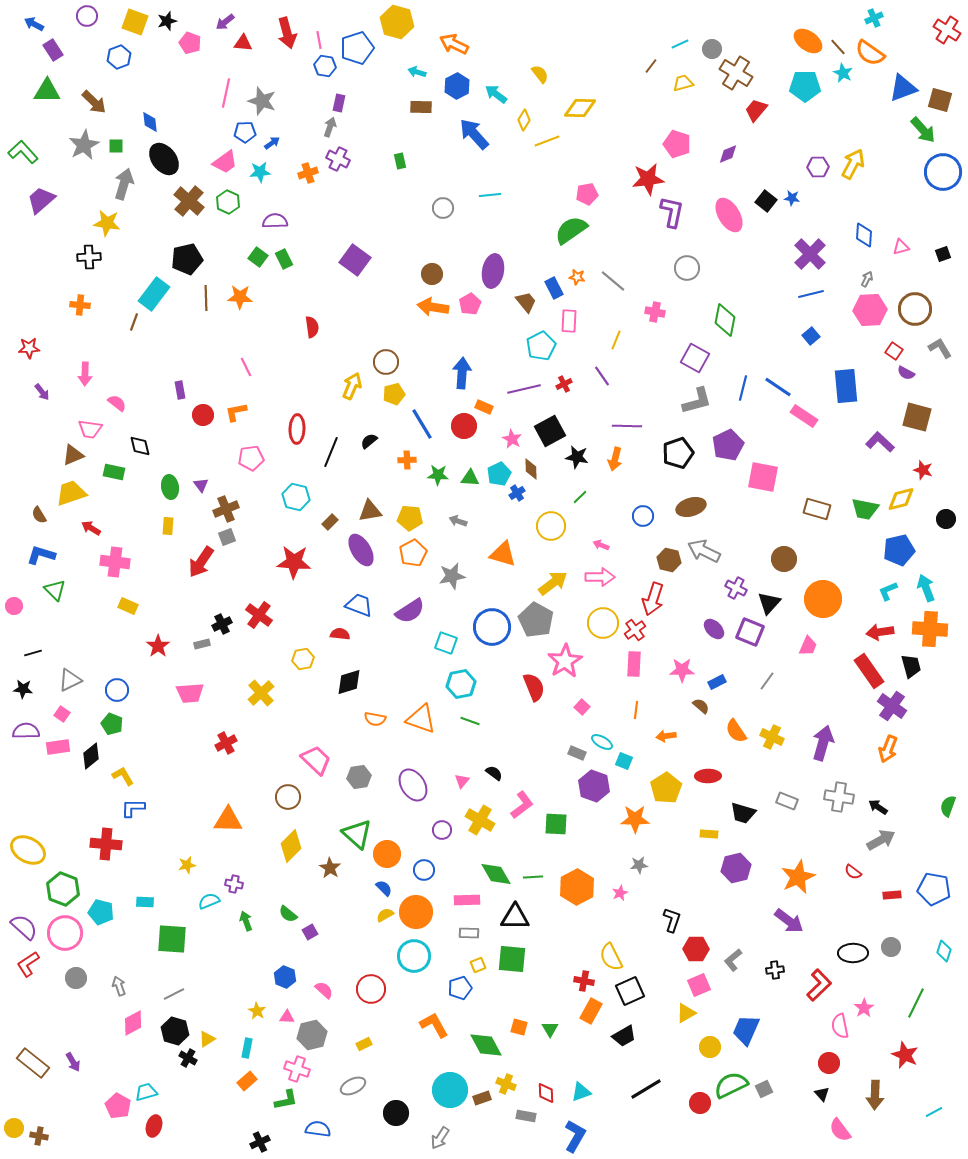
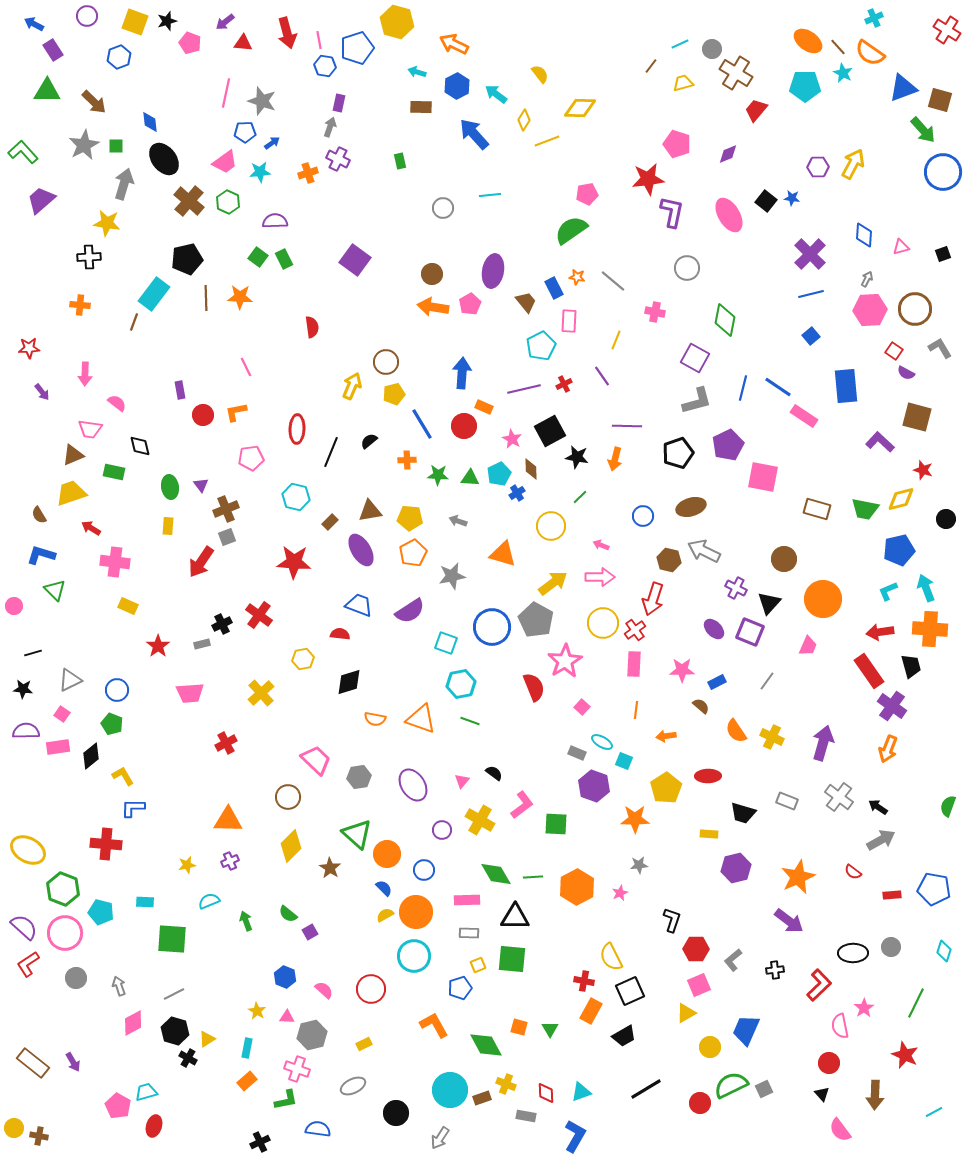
gray cross at (839, 797): rotated 28 degrees clockwise
purple cross at (234, 884): moved 4 px left, 23 px up; rotated 36 degrees counterclockwise
